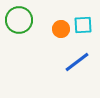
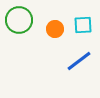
orange circle: moved 6 px left
blue line: moved 2 px right, 1 px up
